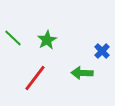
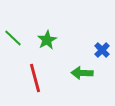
blue cross: moved 1 px up
red line: rotated 52 degrees counterclockwise
